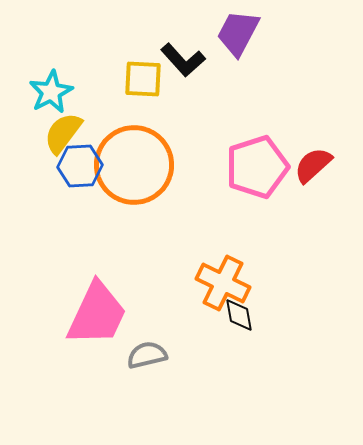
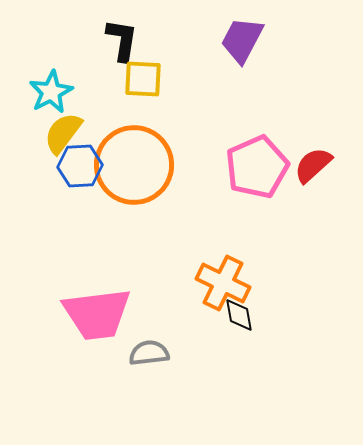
purple trapezoid: moved 4 px right, 7 px down
black L-shape: moved 61 px left, 20 px up; rotated 129 degrees counterclockwise
pink pentagon: rotated 6 degrees counterclockwise
pink trapezoid: rotated 58 degrees clockwise
gray semicircle: moved 2 px right, 2 px up; rotated 6 degrees clockwise
